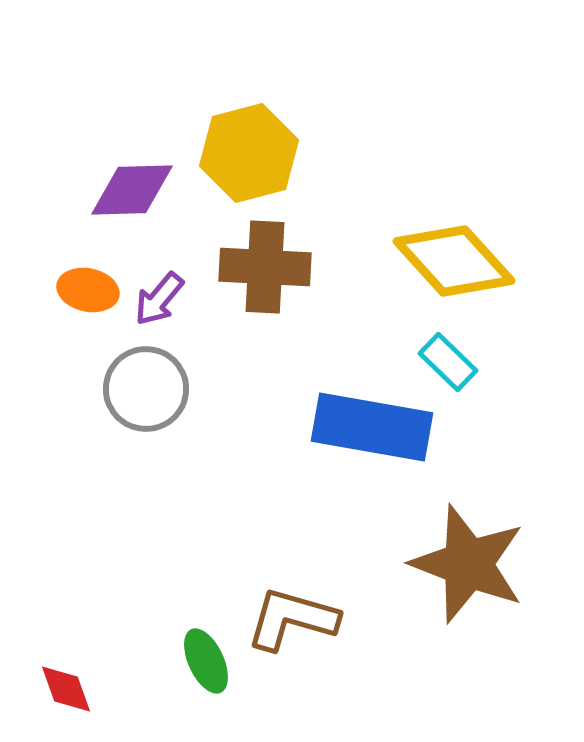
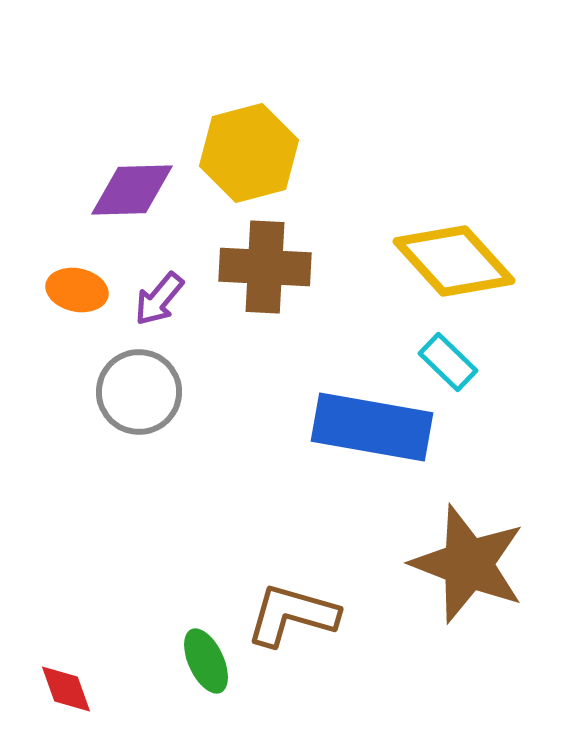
orange ellipse: moved 11 px left
gray circle: moved 7 px left, 3 px down
brown L-shape: moved 4 px up
